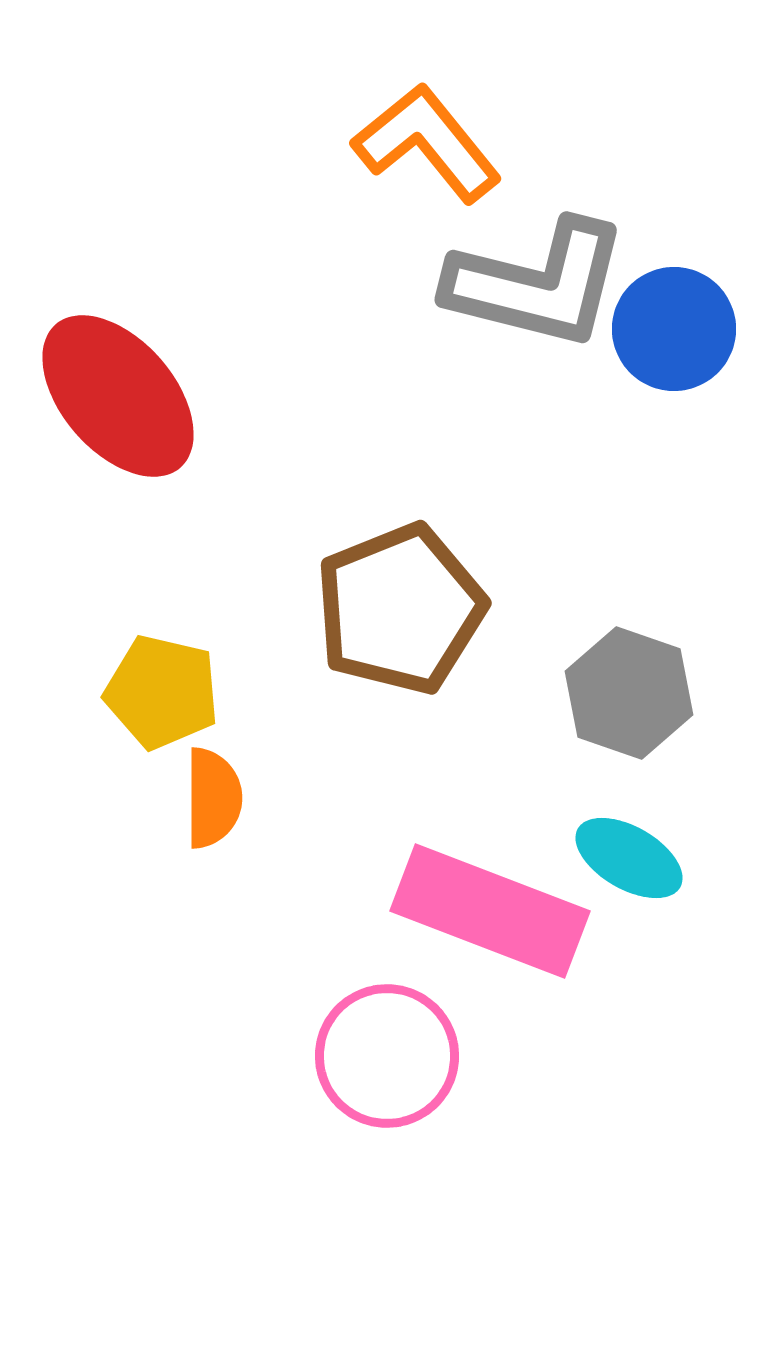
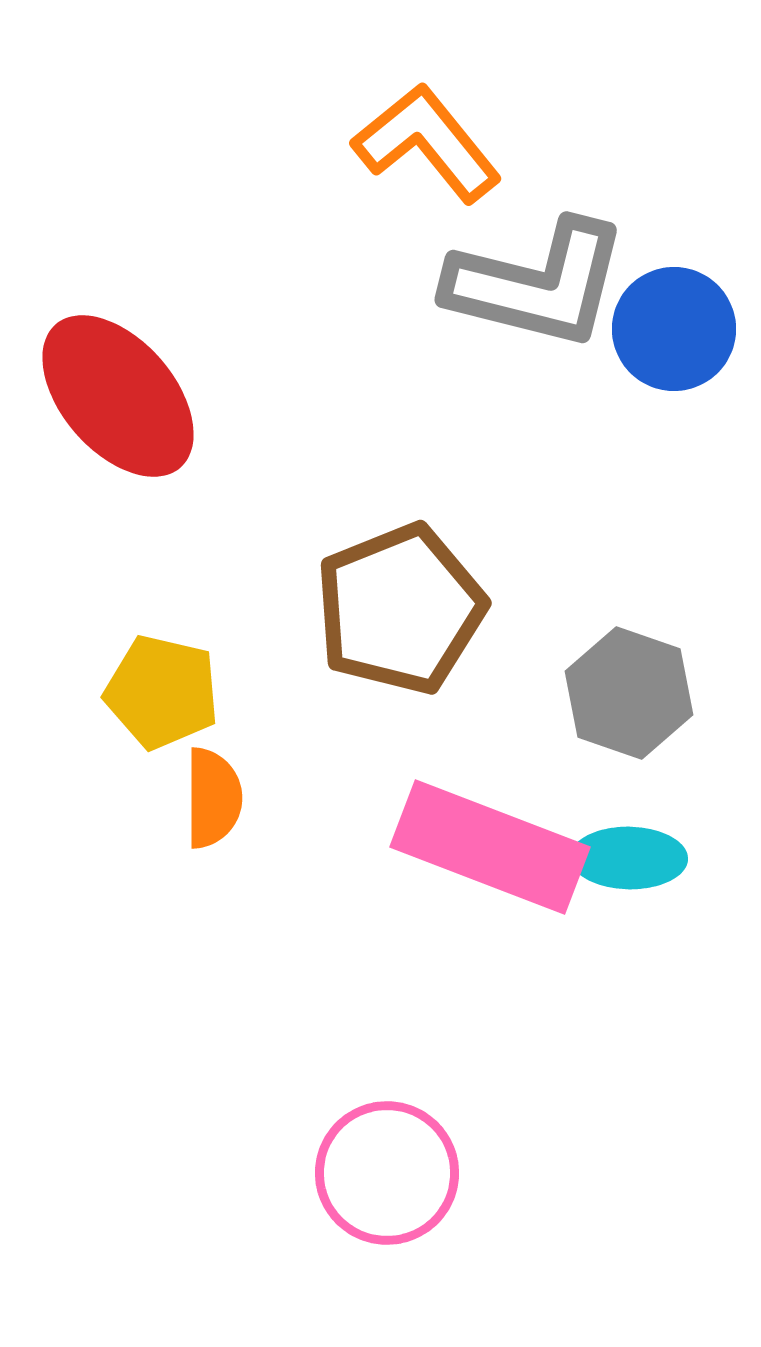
cyan ellipse: rotated 29 degrees counterclockwise
pink rectangle: moved 64 px up
pink circle: moved 117 px down
